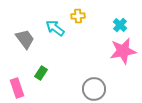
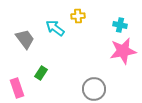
cyan cross: rotated 32 degrees counterclockwise
